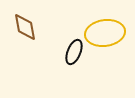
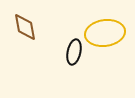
black ellipse: rotated 10 degrees counterclockwise
